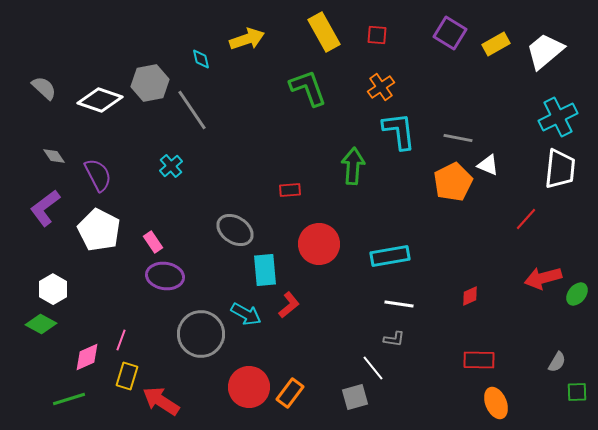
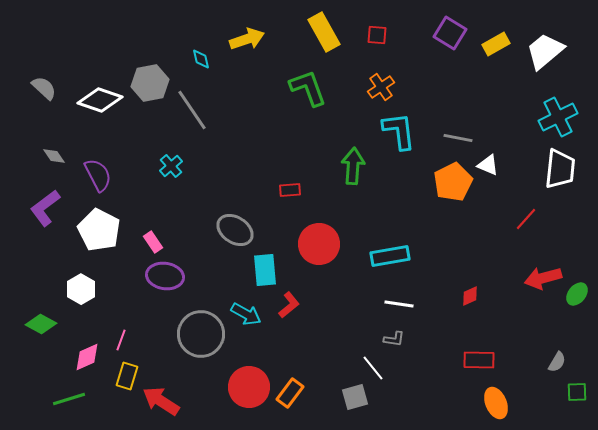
white hexagon at (53, 289): moved 28 px right
